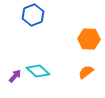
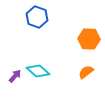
blue hexagon: moved 4 px right, 2 px down; rotated 20 degrees counterclockwise
